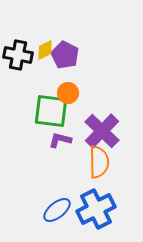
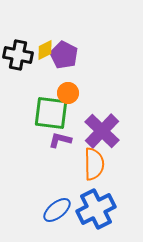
purple pentagon: moved 1 px left
green square: moved 2 px down
orange semicircle: moved 5 px left, 2 px down
